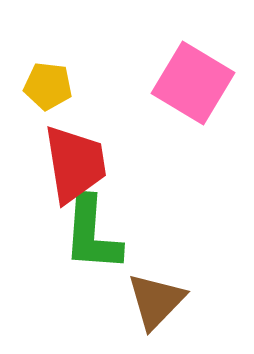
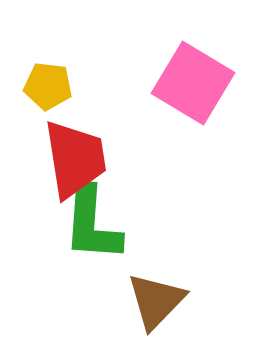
red trapezoid: moved 5 px up
green L-shape: moved 10 px up
